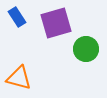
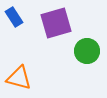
blue rectangle: moved 3 px left
green circle: moved 1 px right, 2 px down
